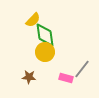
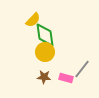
brown star: moved 15 px right
